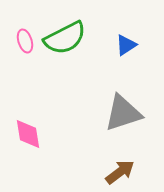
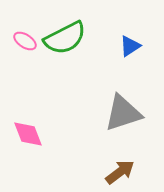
pink ellipse: rotated 40 degrees counterclockwise
blue triangle: moved 4 px right, 1 px down
pink diamond: rotated 12 degrees counterclockwise
